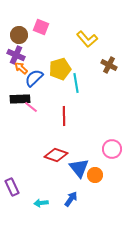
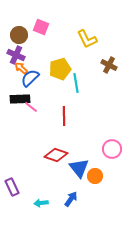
yellow L-shape: rotated 15 degrees clockwise
blue semicircle: moved 4 px left
orange circle: moved 1 px down
